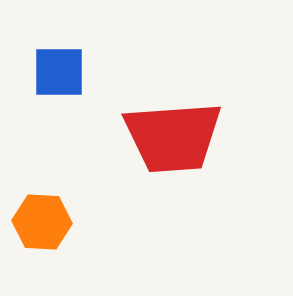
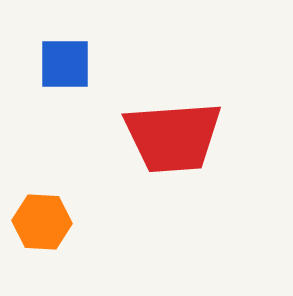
blue square: moved 6 px right, 8 px up
